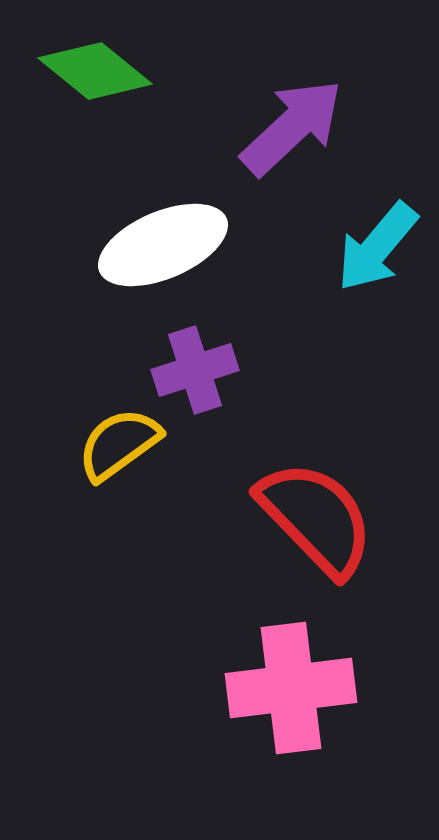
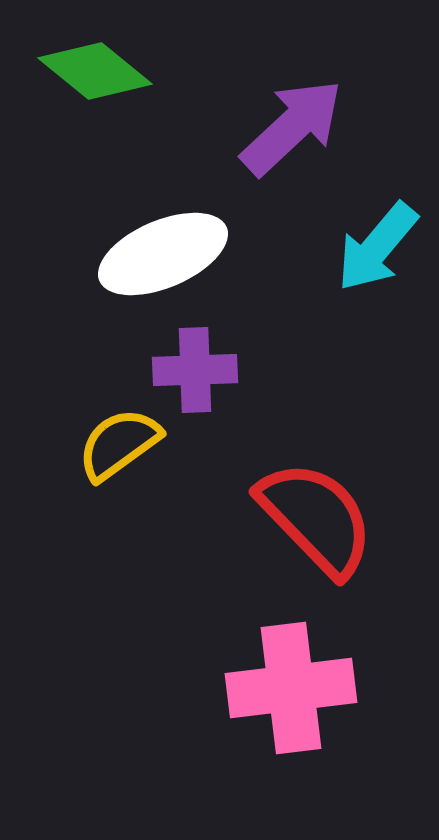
white ellipse: moved 9 px down
purple cross: rotated 16 degrees clockwise
